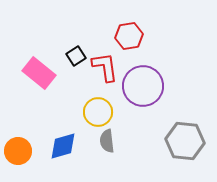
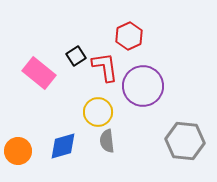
red hexagon: rotated 16 degrees counterclockwise
